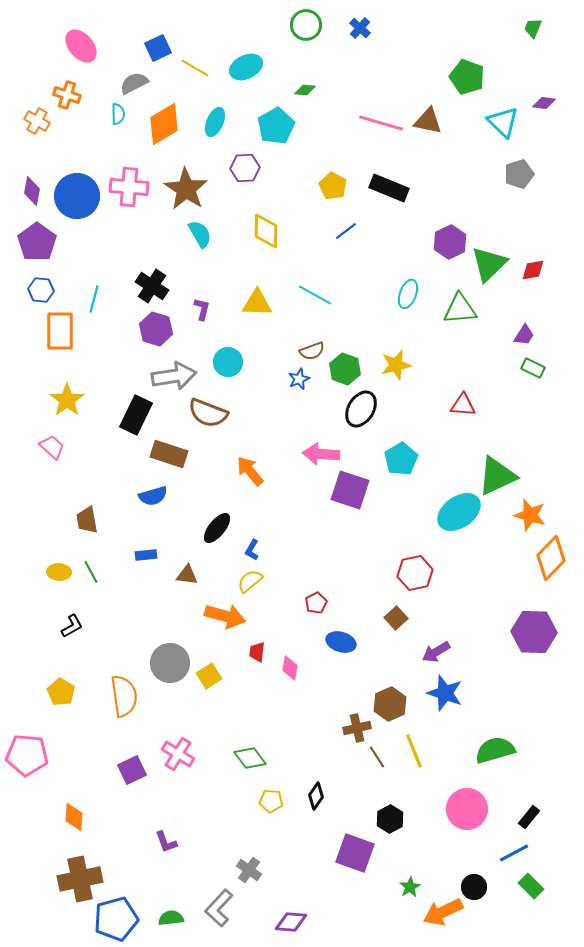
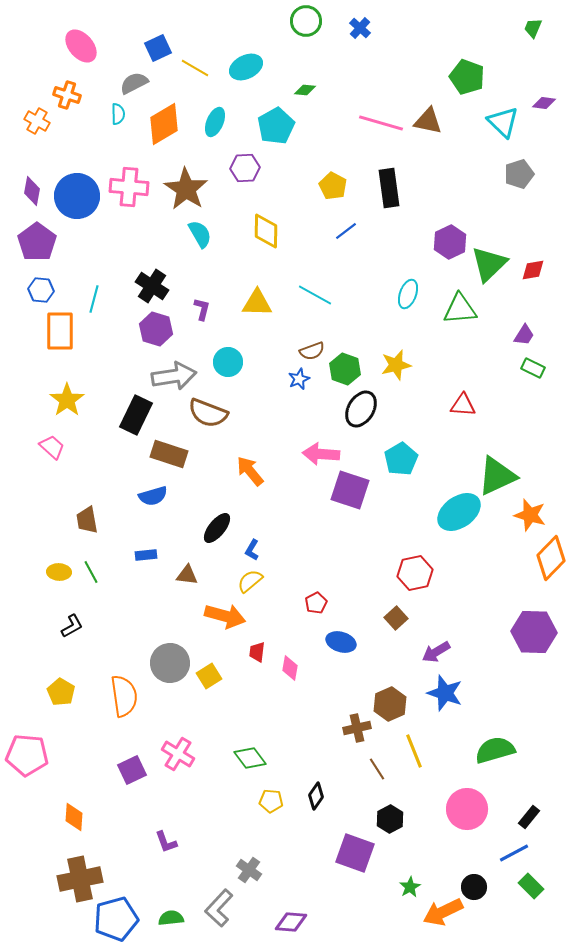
green circle at (306, 25): moved 4 px up
black rectangle at (389, 188): rotated 60 degrees clockwise
brown line at (377, 757): moved 12 px down
